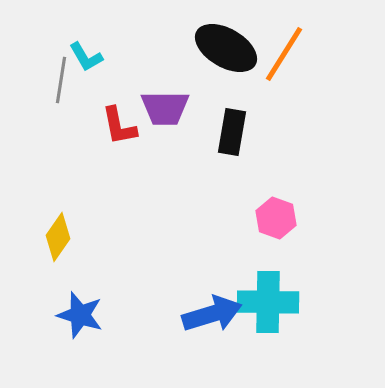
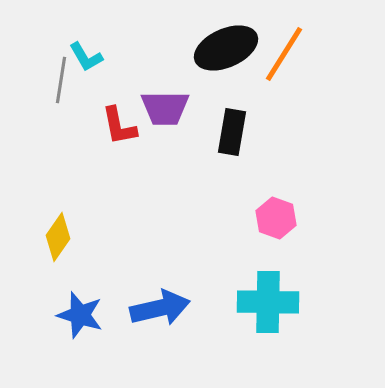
black ellipse: rotated 54 degrees counterclockwise
blue arrow: moved 52 px left, 6 px up; rotated 4 degrees clockwise
